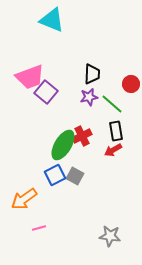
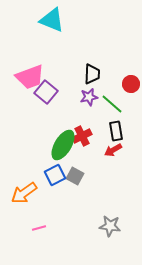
orange arrow: moved 6 px up
gray star: moved 10 px up
